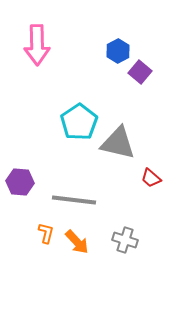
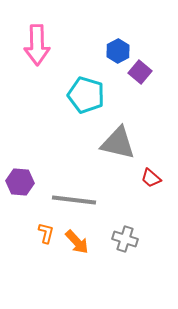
cyan pentagon: moved 7 px right, 27 px up; rotated 21 degrees counterclockwise
gray cross: moved 1 px up
